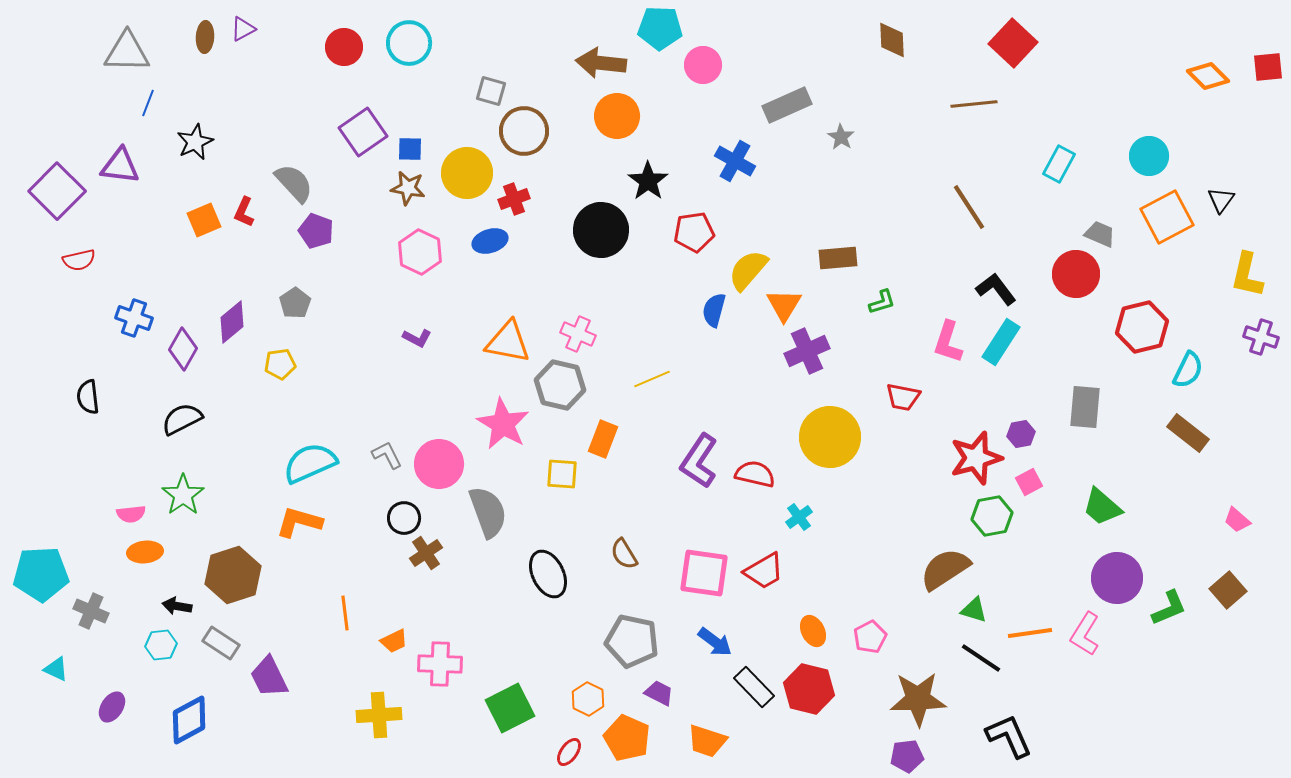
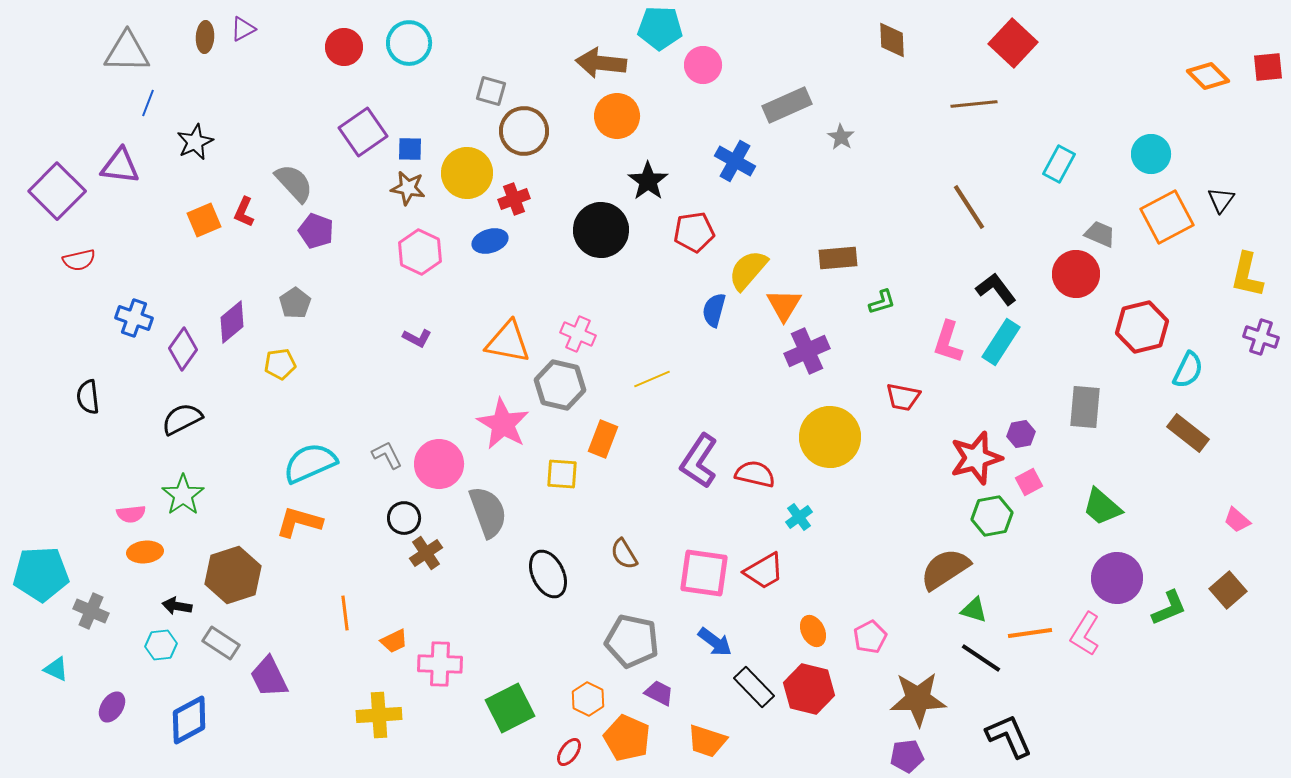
cyan circle at (1149, 156): moved 2 px right, 2 px up
purple diamond at (183, 349): rotated 6 degrees clockwise
